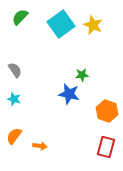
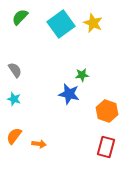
yellow star: moved 2 px up
orange arrow: moved 1 px left, 2 px up
